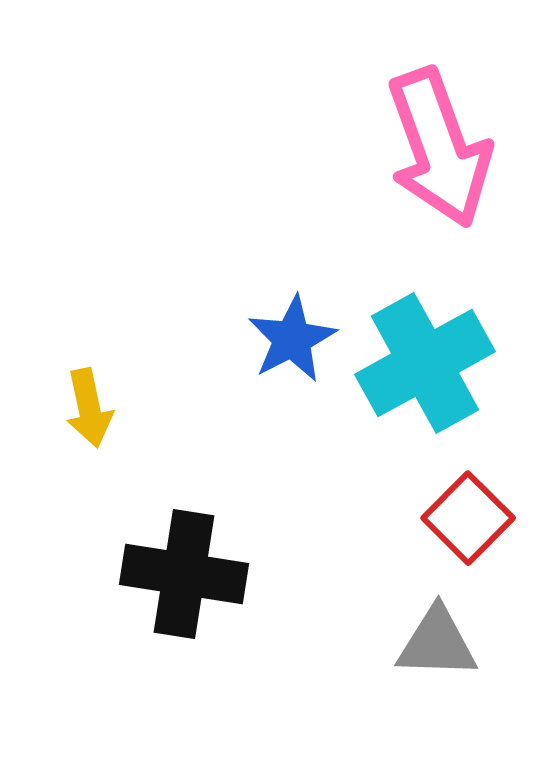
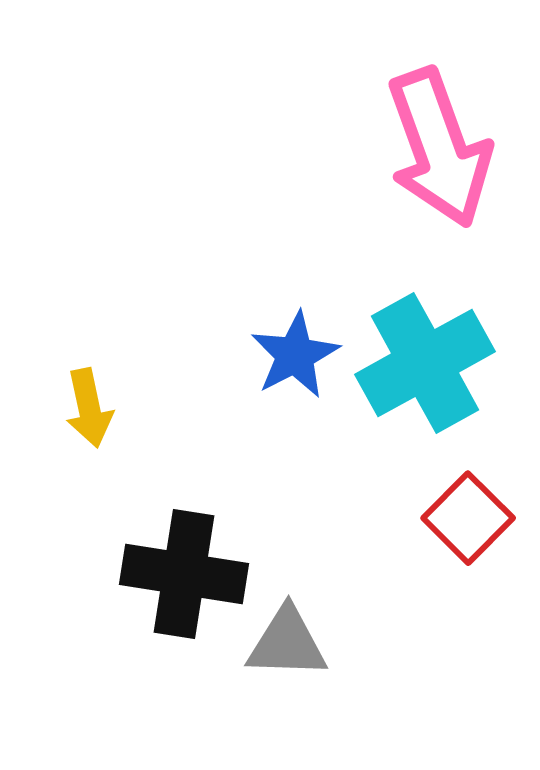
blue star: moved 3 px right, 16 px down
gray triangle: moved 150 px left
